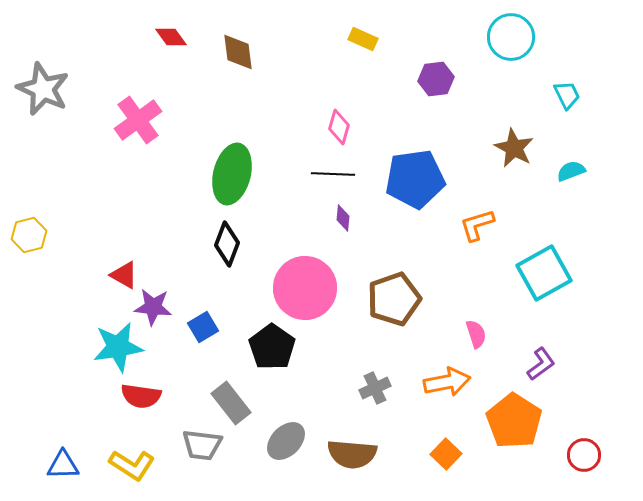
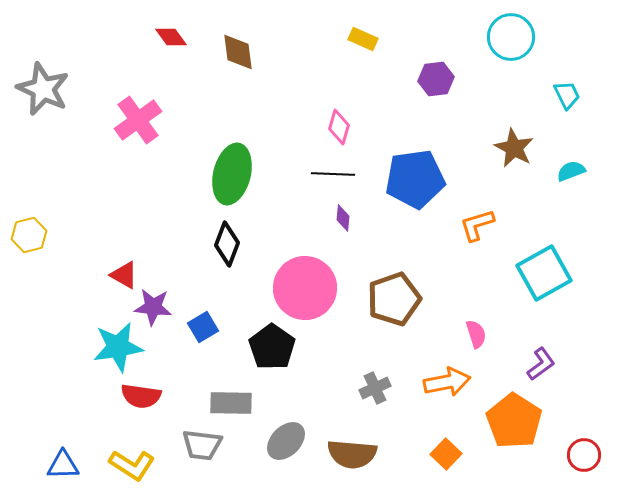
gray rectangle: rotated 51 degrees counterclockwise
